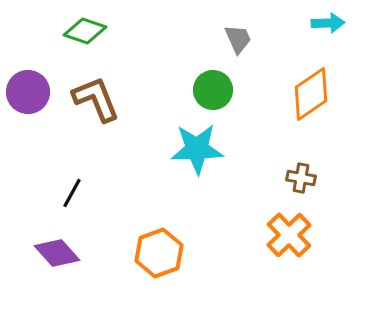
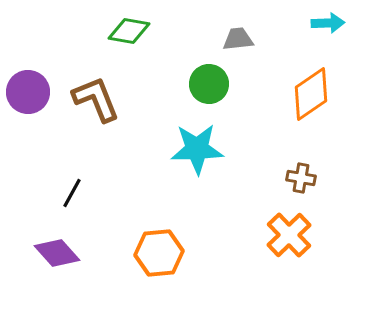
green diamond: moved 44 px right; rotated 9 degrees counterclockwise
gray trapezoid: rotated 72 degrees counterclockwise
green circle: moved 4 px left, 6 px up
orange hexagon: rotated 15 degrees clockwise
